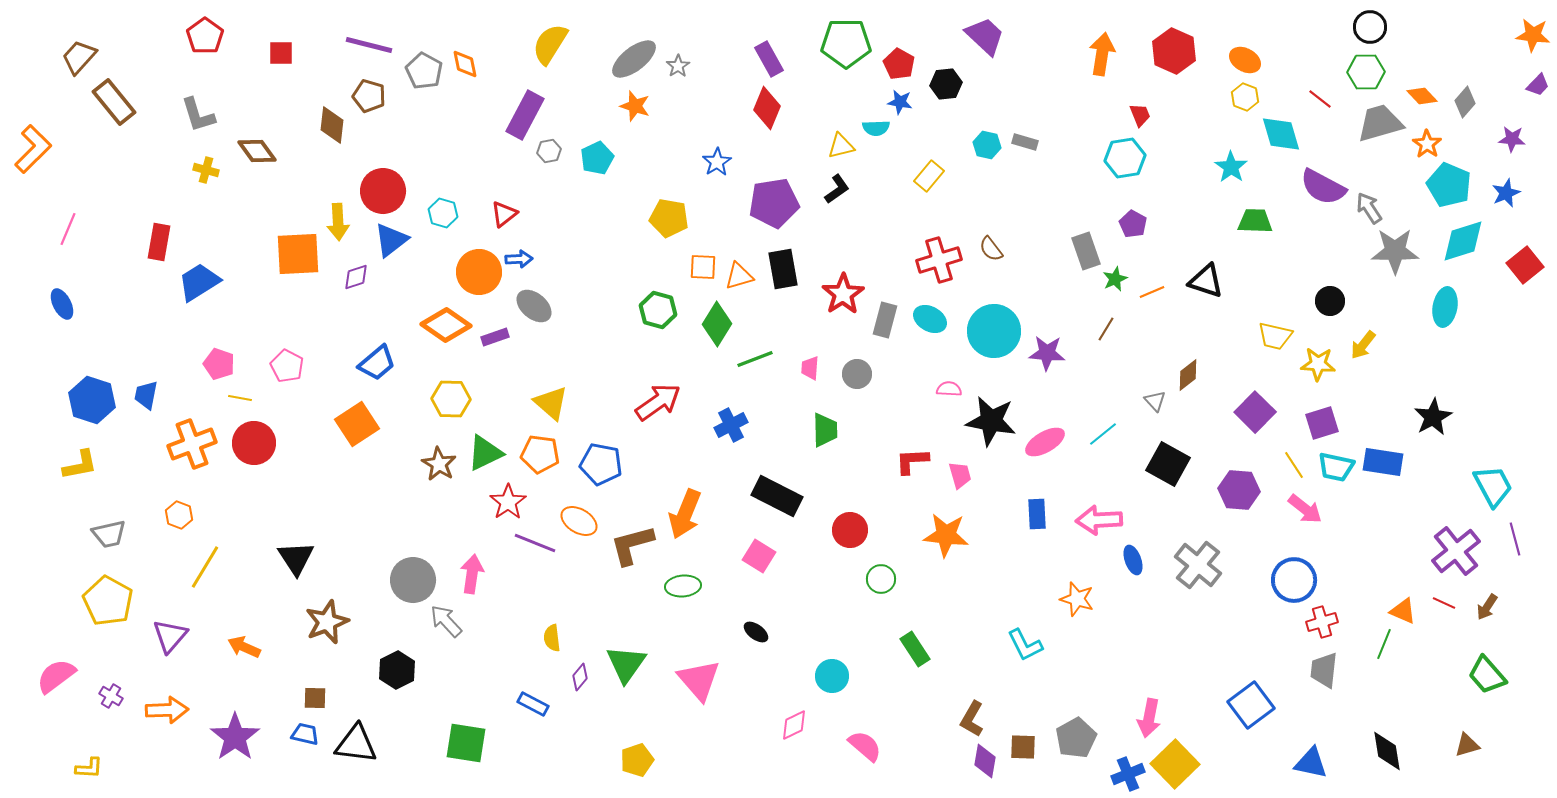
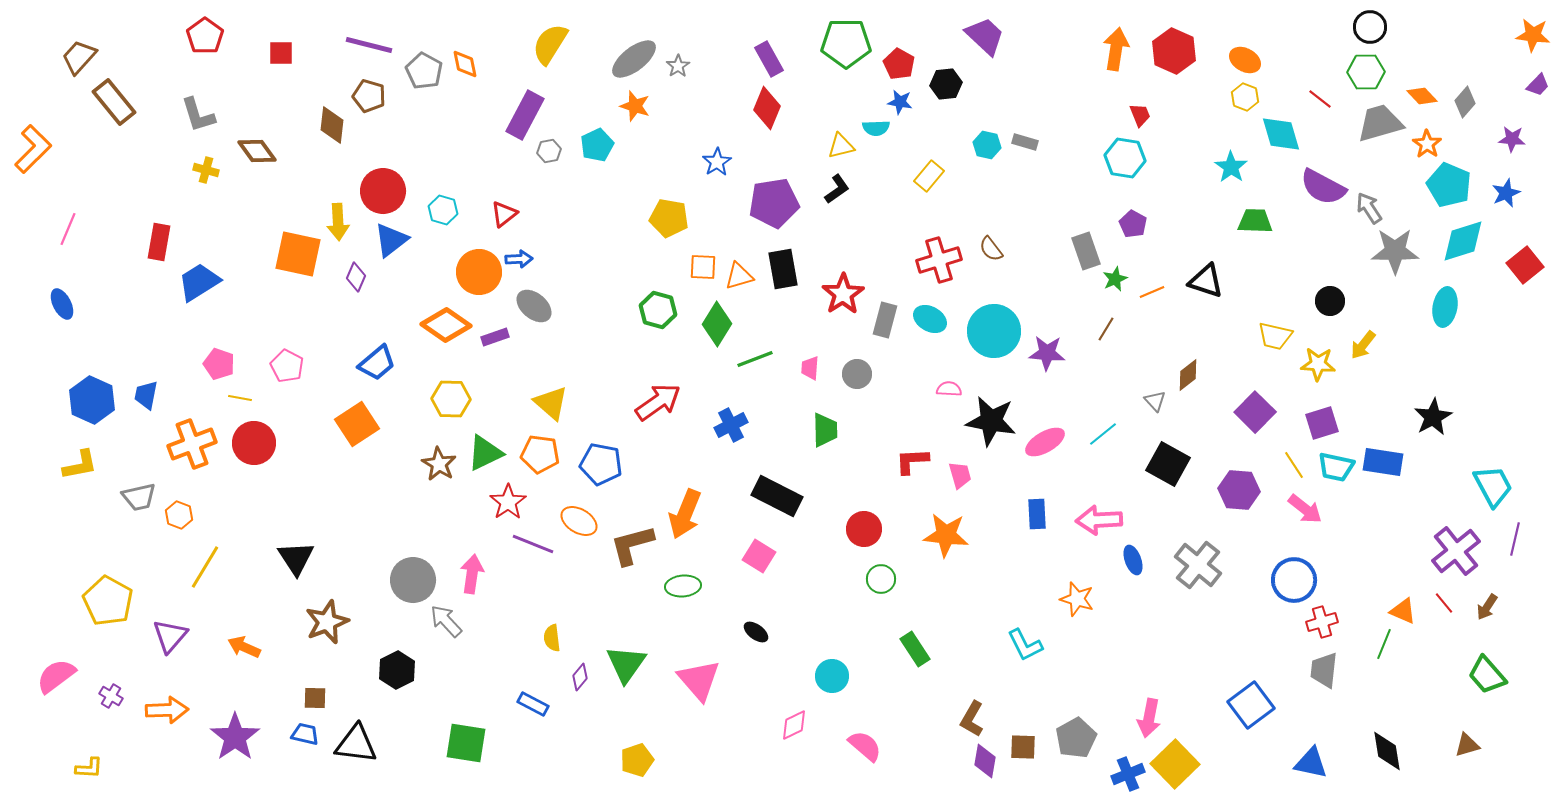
orange arrow at (1102, 54): moved 14 px right, 5 px up
cyan pentagon at (597, 158): moved 13 px up
cyan hexagon at (1125, 158): rotated 18 degrees clockwise
cyan hexagon at (443, 213): moved 3 px up
orange square at (298, 254): rotated 15 degrees clockwise
purple diamond at (356, 277): rotated 48 degrees counterclockwise
blue hexagon at (92, 400): rotated 6 degrees clockwise
red circle at (850, 530): moved 14 px right, 1 px up
gray trapezoid at (109, 534): moved 30 px right, 37 px up
purple line at (1515, 539): rotated 28 degrees clockwise
purple line at (535, 543): moved 2 px left, 1 px down
red line at (1444, 603): rotated 25 degrees clockwise
